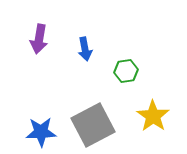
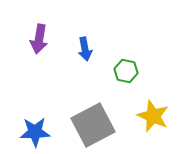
green hexagon: rotated 20 degrees clockwise
yellow star: rotated 12 degrees counterclockwise
blue star: moved 6 px left
